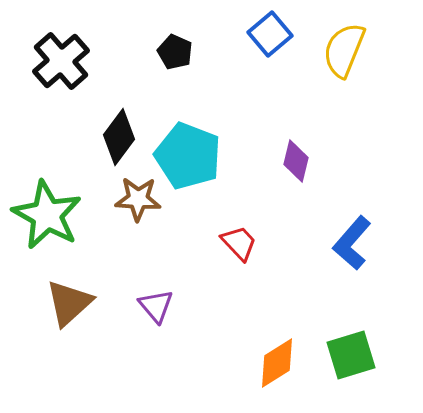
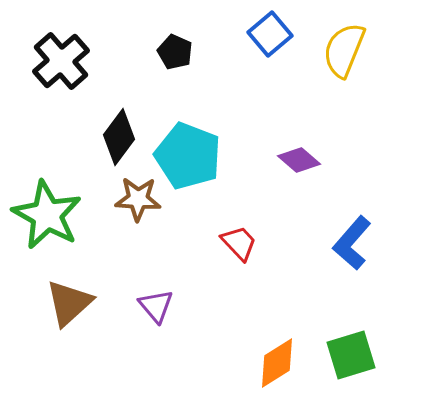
purple diamond: moved 3 px right, 1 px up; rotated 63 degrees counterclockwise
